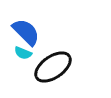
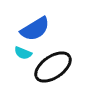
blue semicircle: moved 9 px right, 3 px up; rotated 104 degrees clockwise
